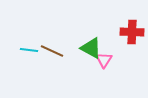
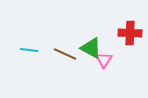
red cross: moved 2 px left, 1 px down
brown line: moved 13 px right, 3 px down
